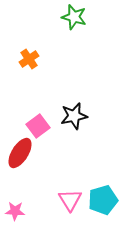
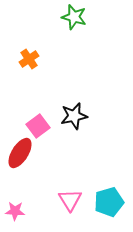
cyan pentagon: moved 6 px right, 2 px down
